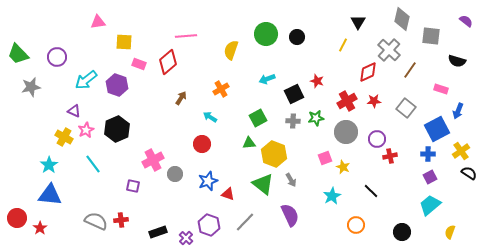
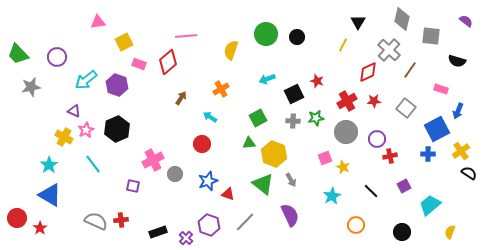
yellow square at (124, 42): rotated 30 degrees counterclockwise
purple square at (430, 177): moved 26 px left, 9 px down
blue triangle at (50, 195): rotated 25 degrees clockwise
